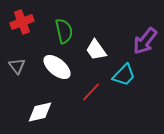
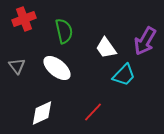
red cross: moved 2 px right, 3 px up
purple arrow: rotated 8 degrees counterclockwise
white trapezoid: moved 10 px right, 2 px up
white ellipse: moved 1 px down
red line: moved 2 px right, 20 px down
white diamond: moved 2 px right, 1 px down; rotated 12 degrees counterclockwise
